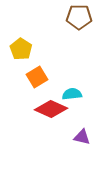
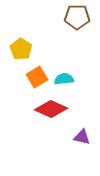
brown pentagon: moved 2 px left
cyan semicircle: moved 8 px left, 15 px up
